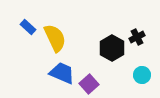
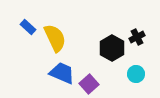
cyan circle: moved 6 px left, 1 px up
